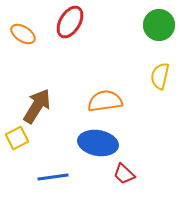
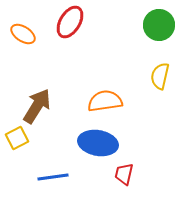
red trapezoid: rotated 60 degrees clockwise
